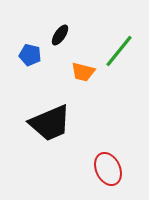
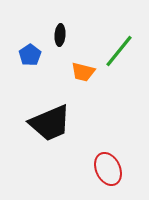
black ellipse: rotated 30 degrees counterclockwise
blue pentagon: rotated 25 degrees clockwise
